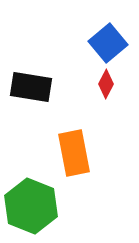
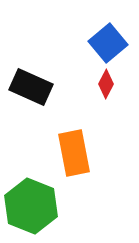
black rectangle: rotated 15 degrees clockwise
